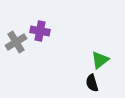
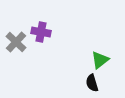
purple cross: moved 1 px right, 1 px down
gray cross: rotated 15 degrees counterclockwise
